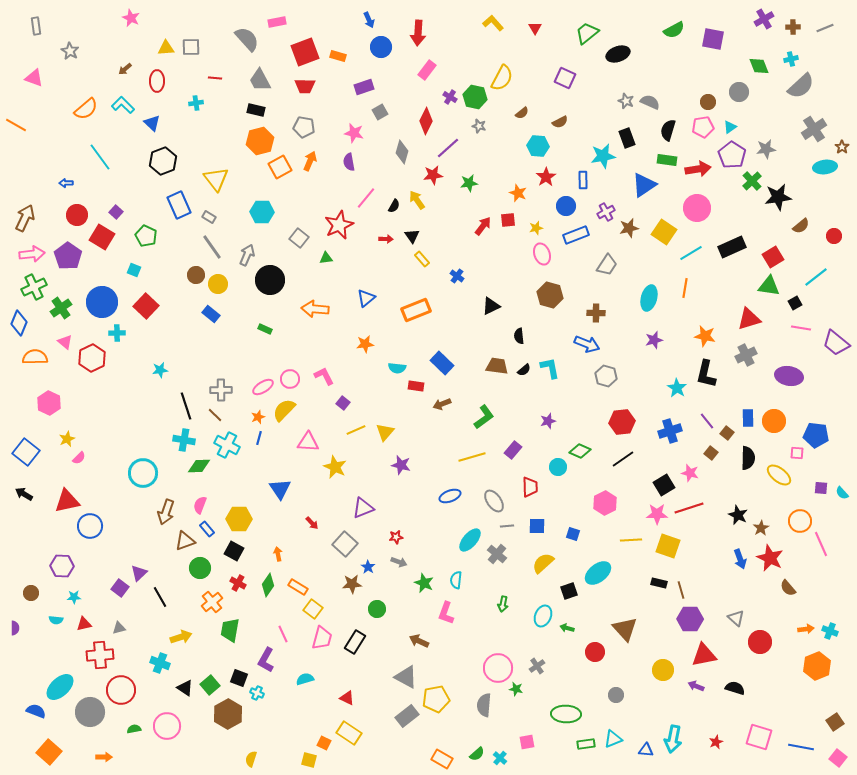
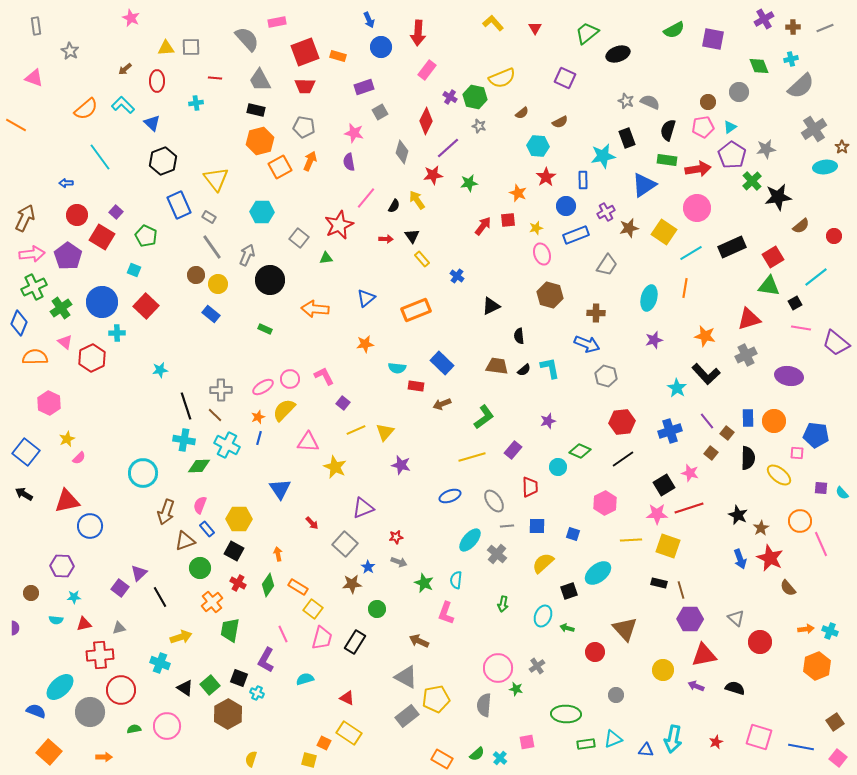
yellow semicircle at (502, 78): rotated 40 degrees clockwise
black L-shape at (706, 374): rotated 56 degrees counterclockwise
